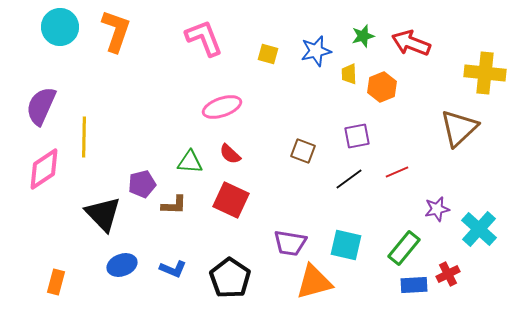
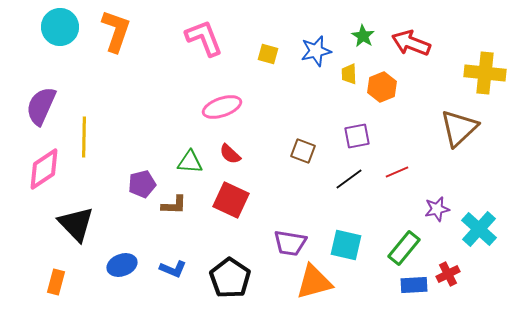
green star: rotated 25 degrees counterclockwise
black triangle: moved 27 px left, 10 px down
